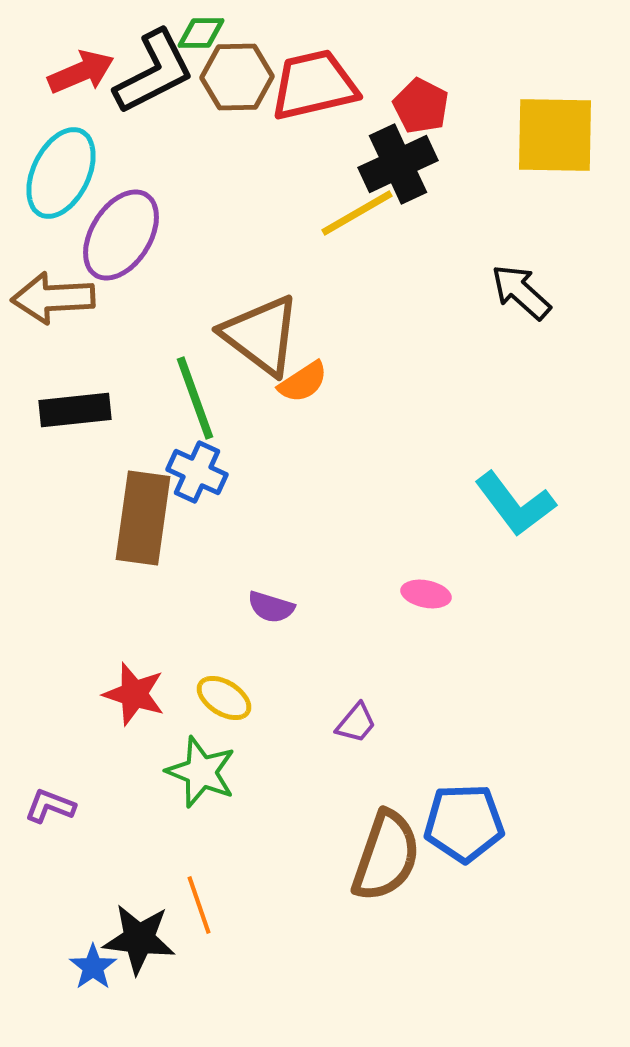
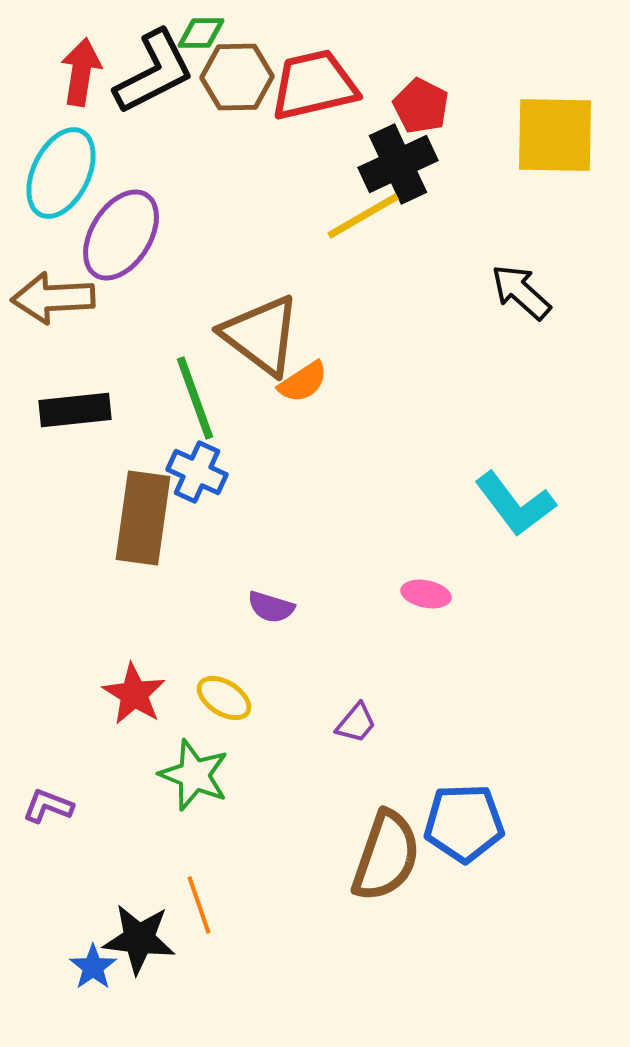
red arrow: rotated 58 degrees counterclockwise
yellow line: moved 6 px right, 3 px down
red star: rotated 14 degrees clockwise
green star: moved 7 px left, 3 px down
purple L-shape: moved 2 px left
